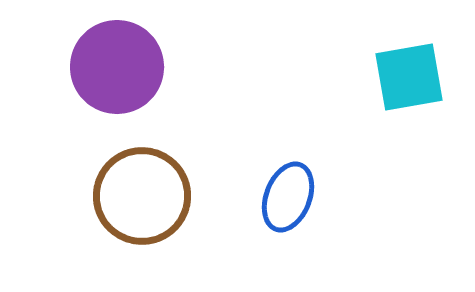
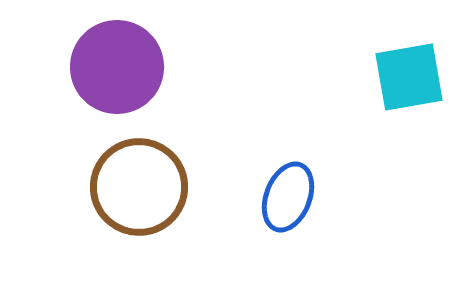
brown circle: moved 3 px left, 9 px up
